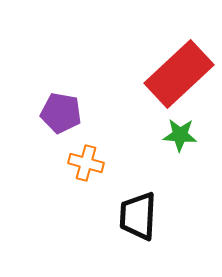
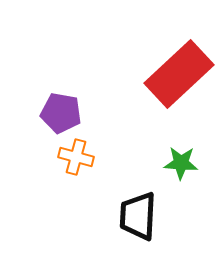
green star: moved 1 px right, 28 px down
orange cross: moved 10 px left, 6 px up
